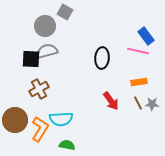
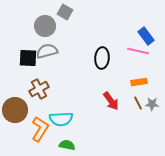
black square: moved 3 px left, 1 px up
brown circle: moved 10 px up
